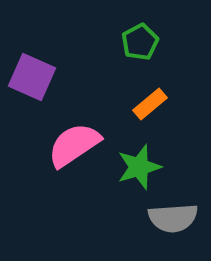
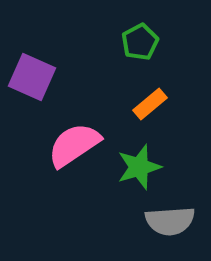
gray semicircle: moved 3 px left, 3 px down
